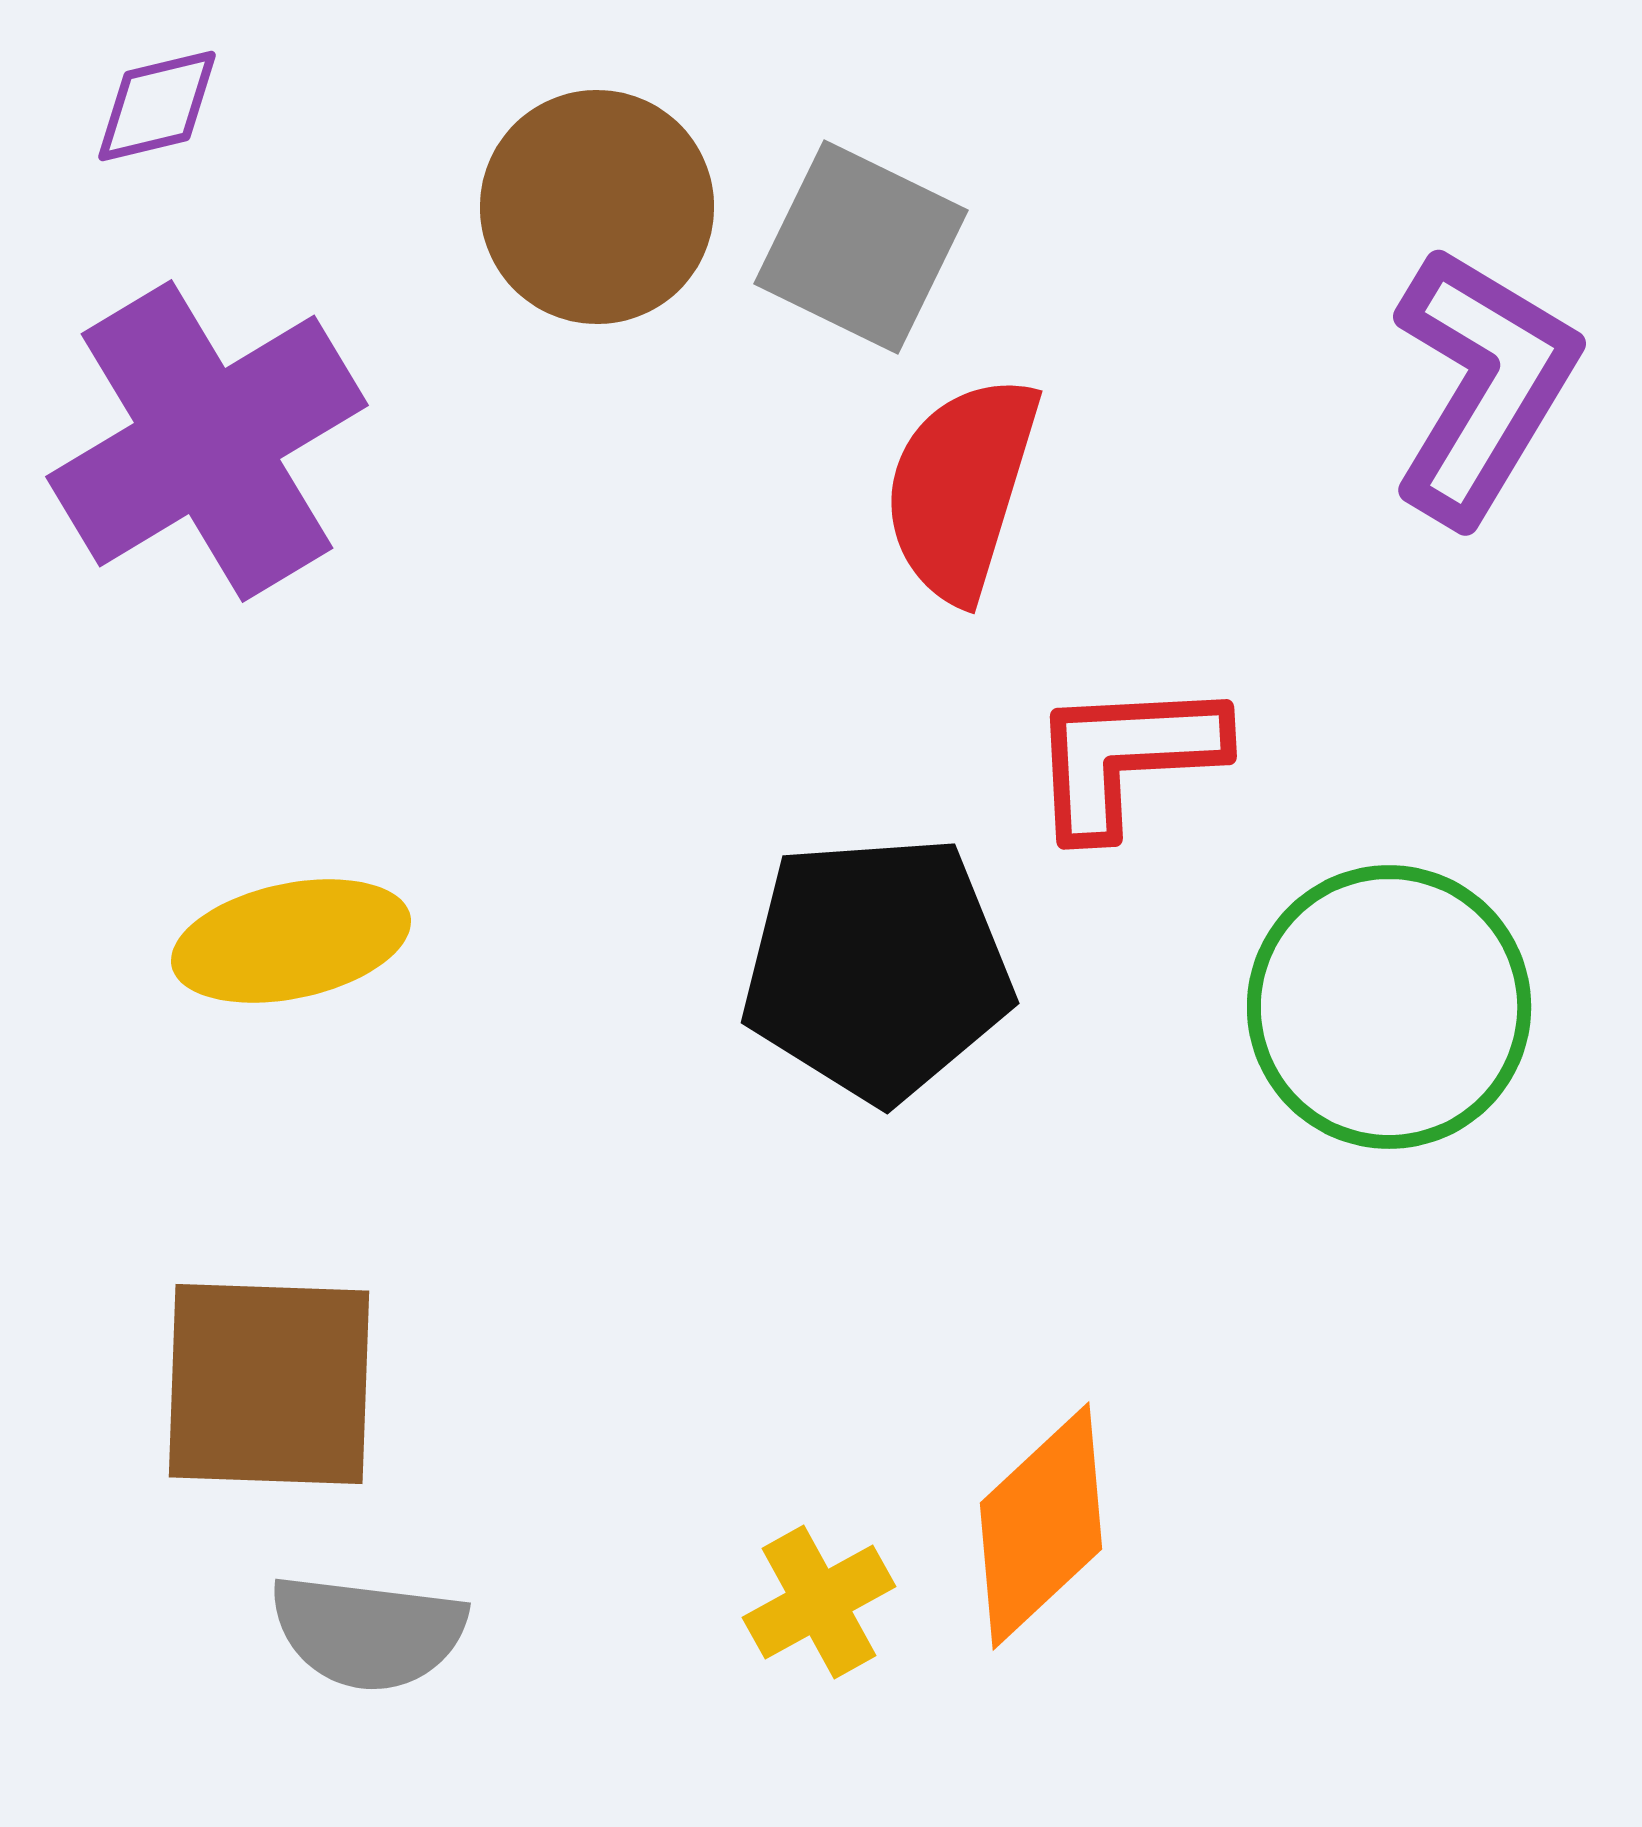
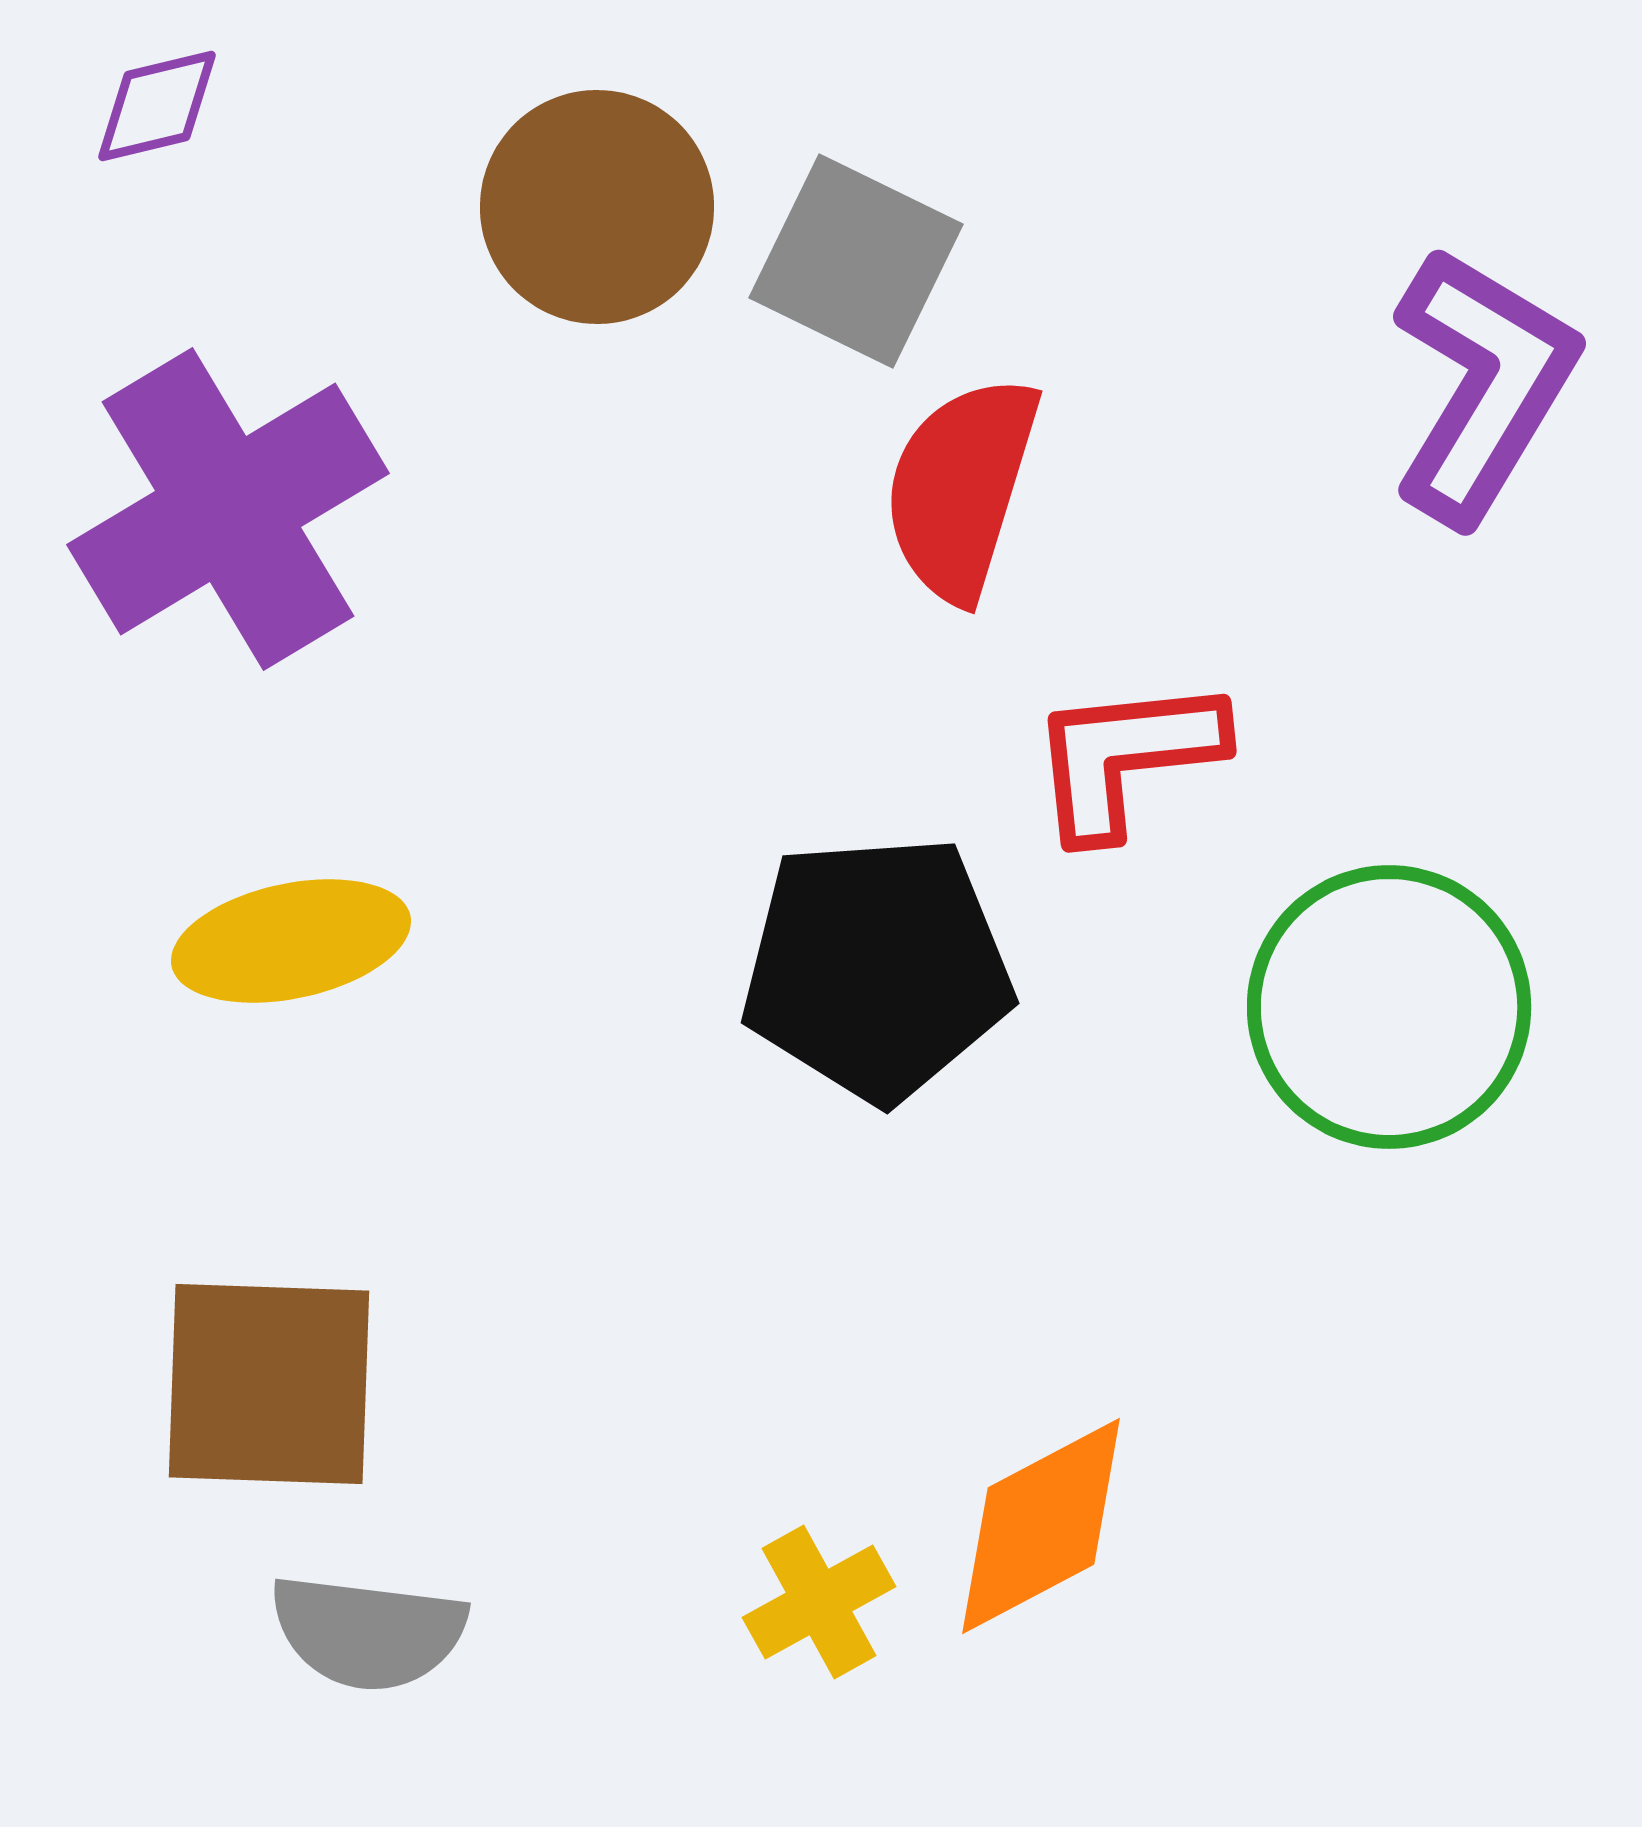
gray square: moved 5 px left, 14 px down
purple cross: moved 21 px right, 68 px down
red L-shape: rotated 3 degrees counterclockwise
orange diamond: rotated 15 degrees clockwise
